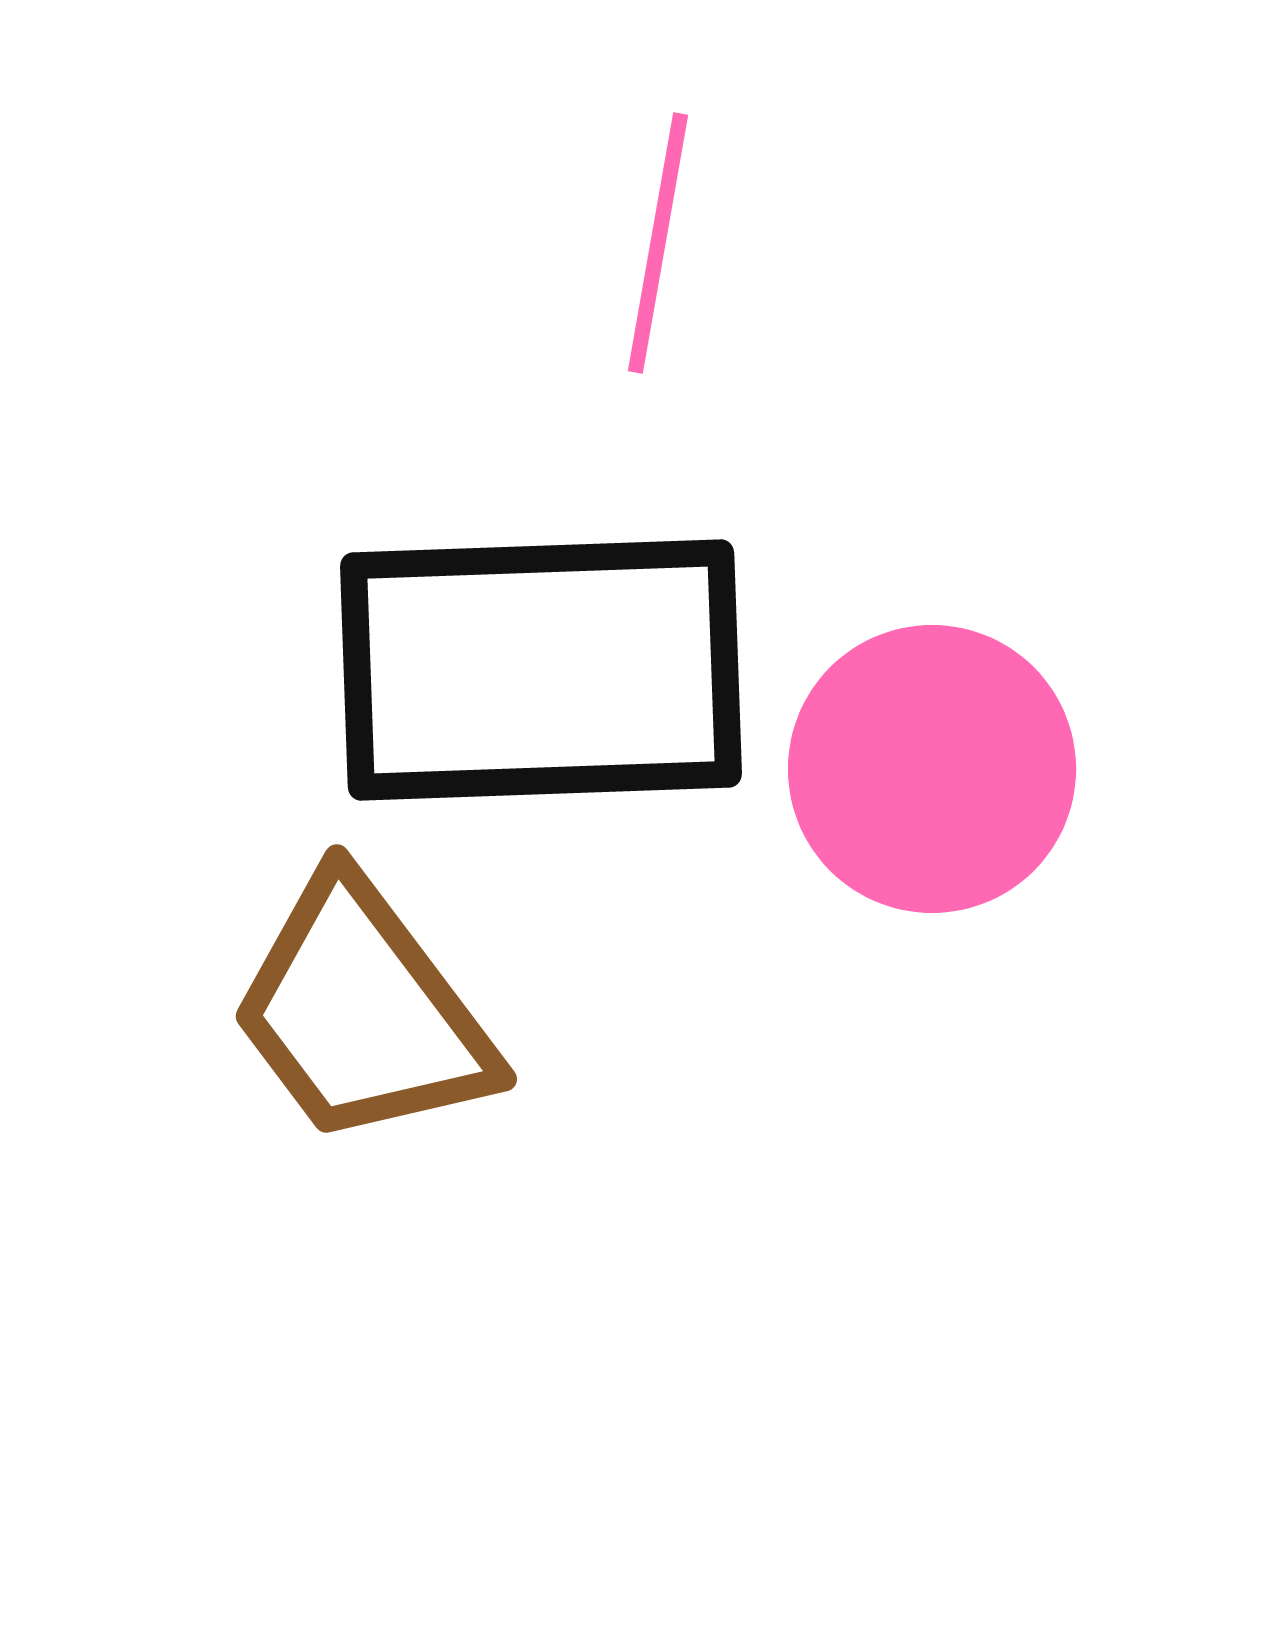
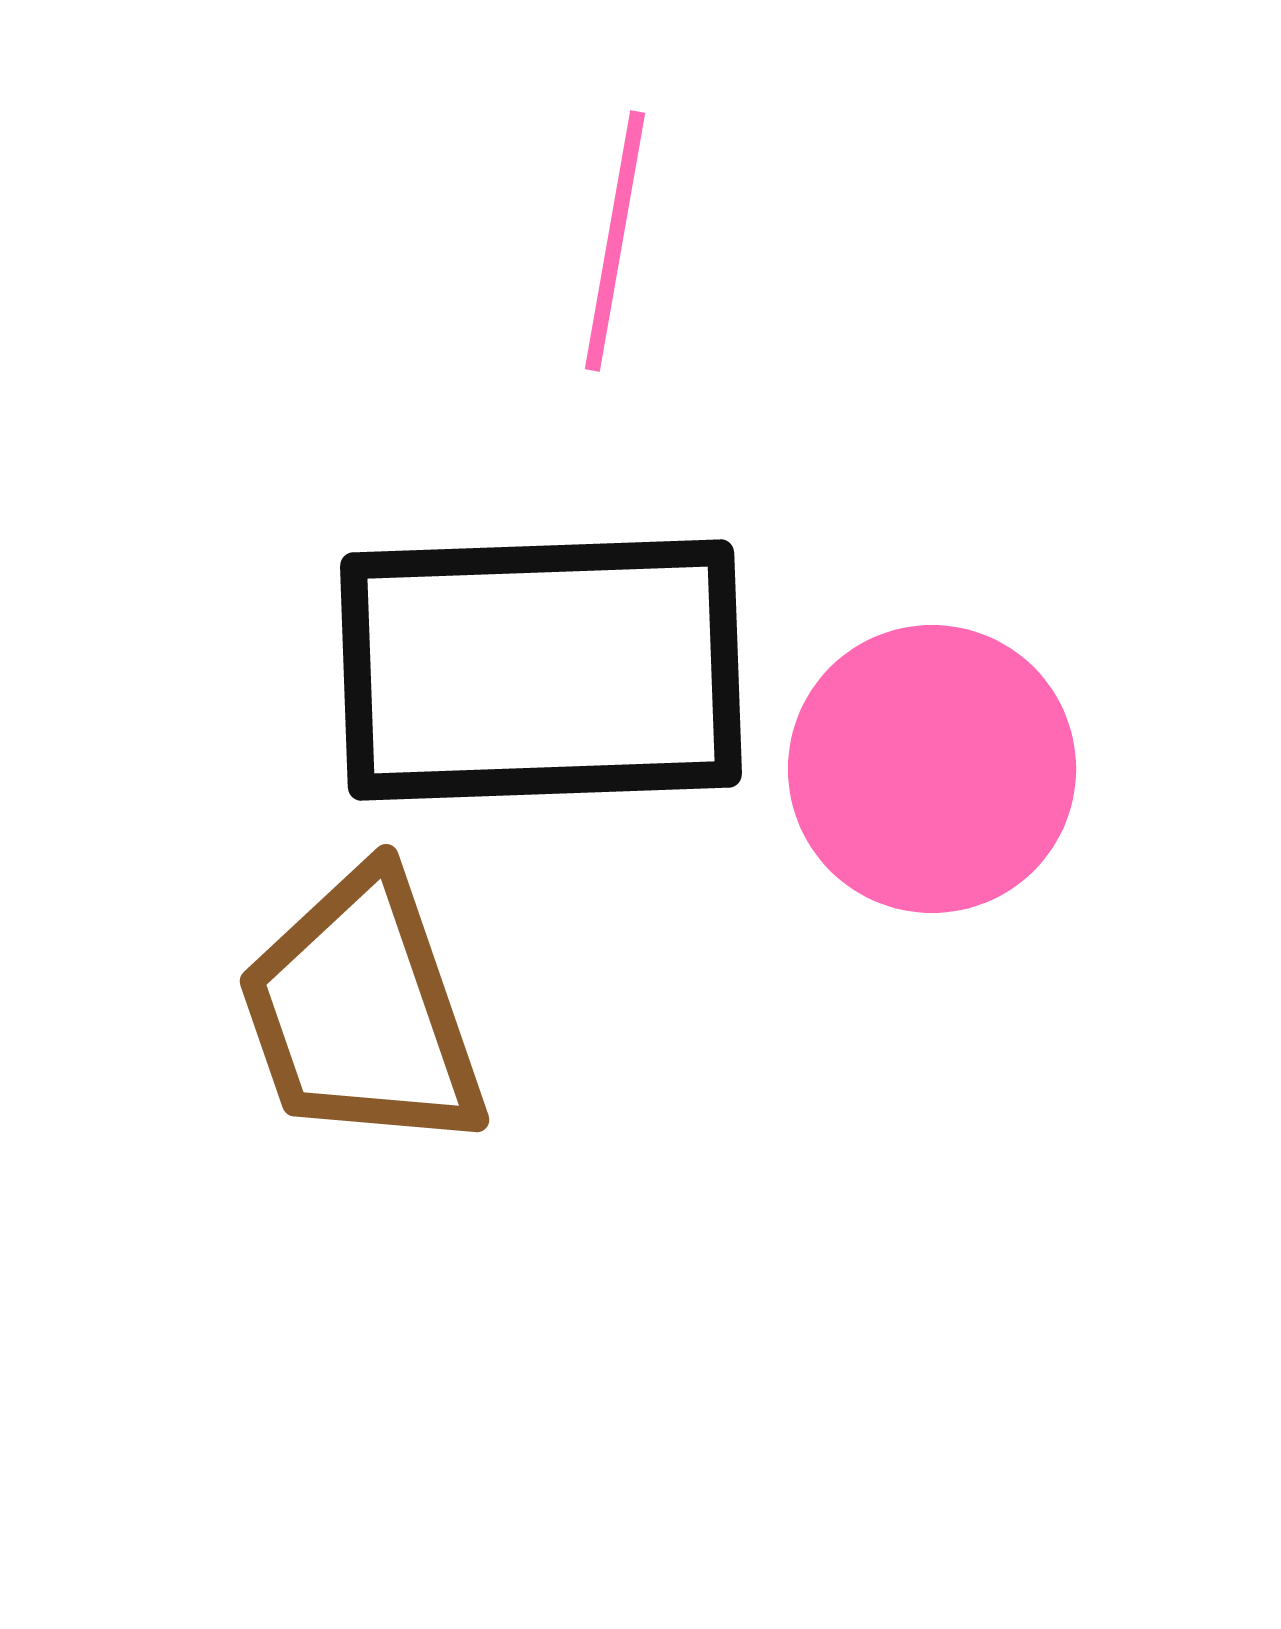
pink line: moved 43 px left, 2 px up
brown trapezoid: rotated 18 degrees clockwise
